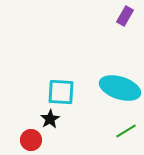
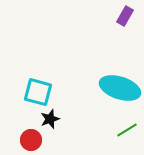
cyan square: moved 23 px left; rotated 12 degrees clockwise
black star: rotated 12 degrees clockwise
green line: moved 1 px right, 1 px up
